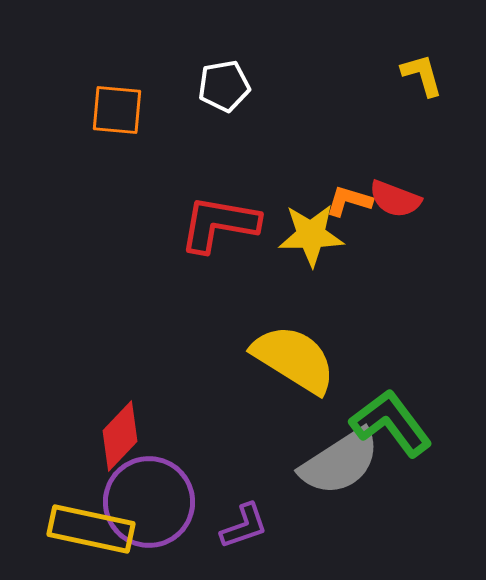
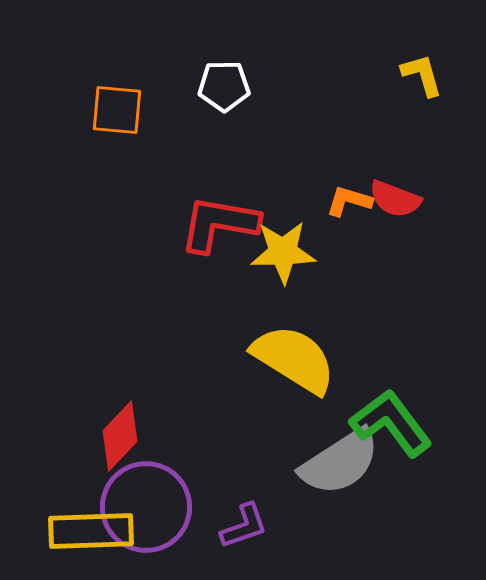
white pentagon: rotated 9 degrees clockwise
yellow star: moved 28 px left, 17 px down
purple circle: moved 3 px left, 5 px down
yellow rectangle: moved 2 px down; rotated 14 degrees counterclockwise
